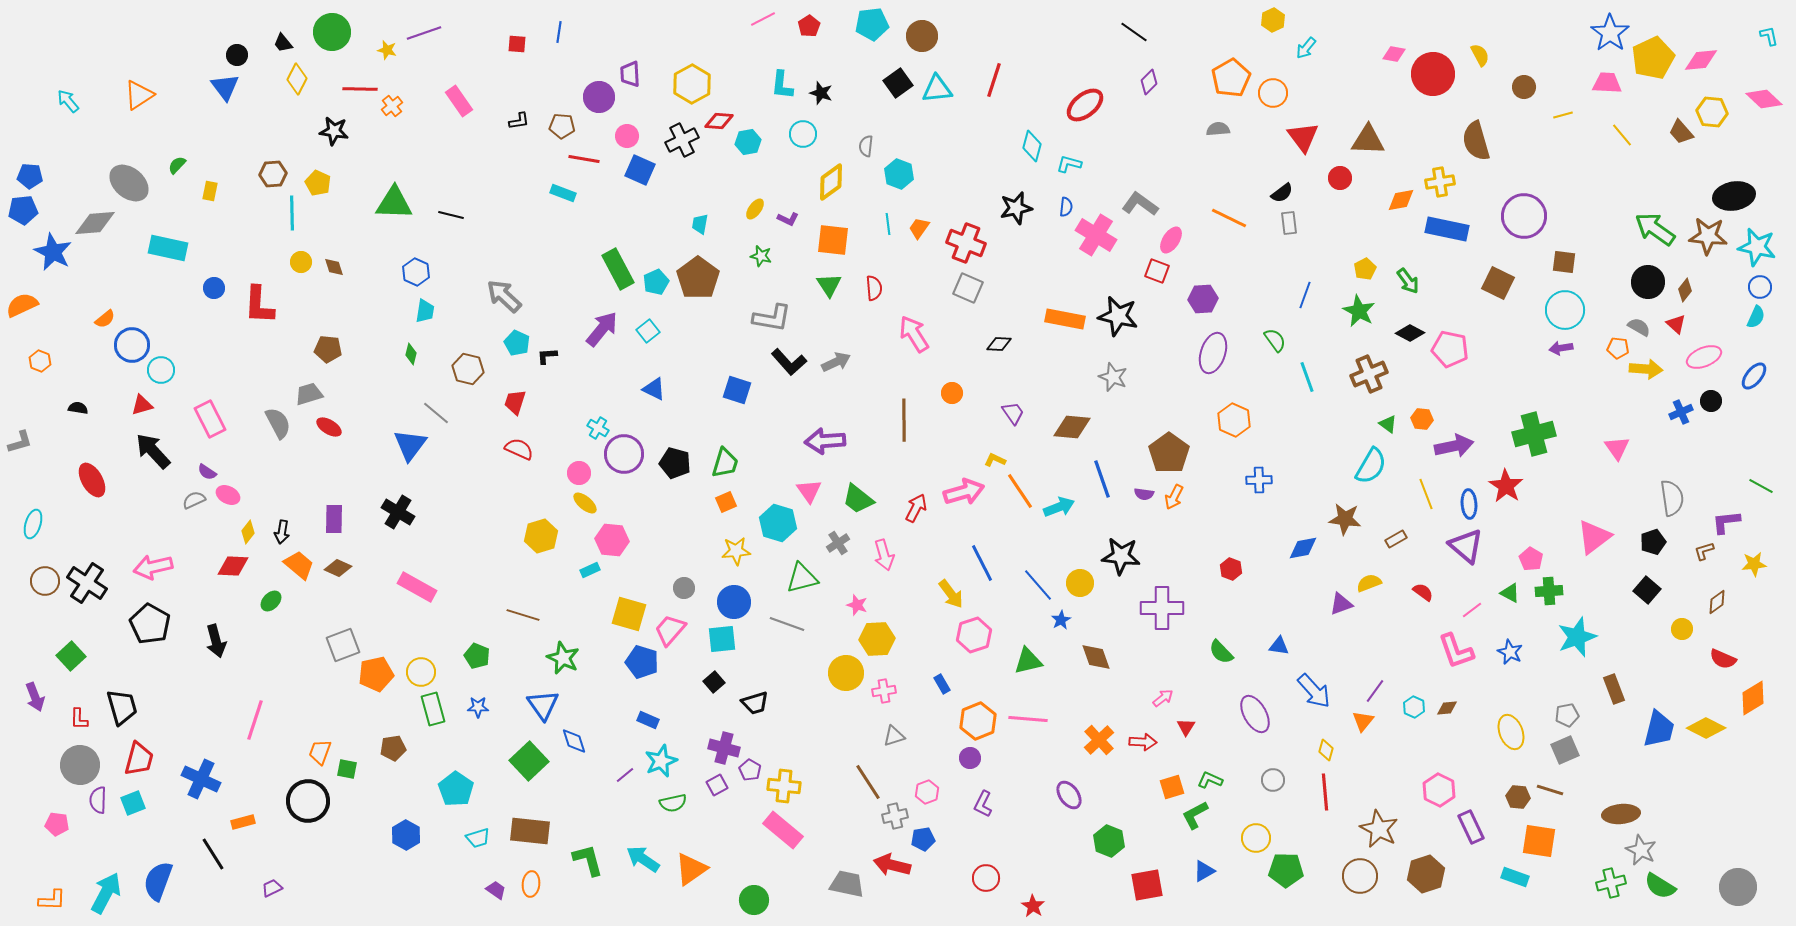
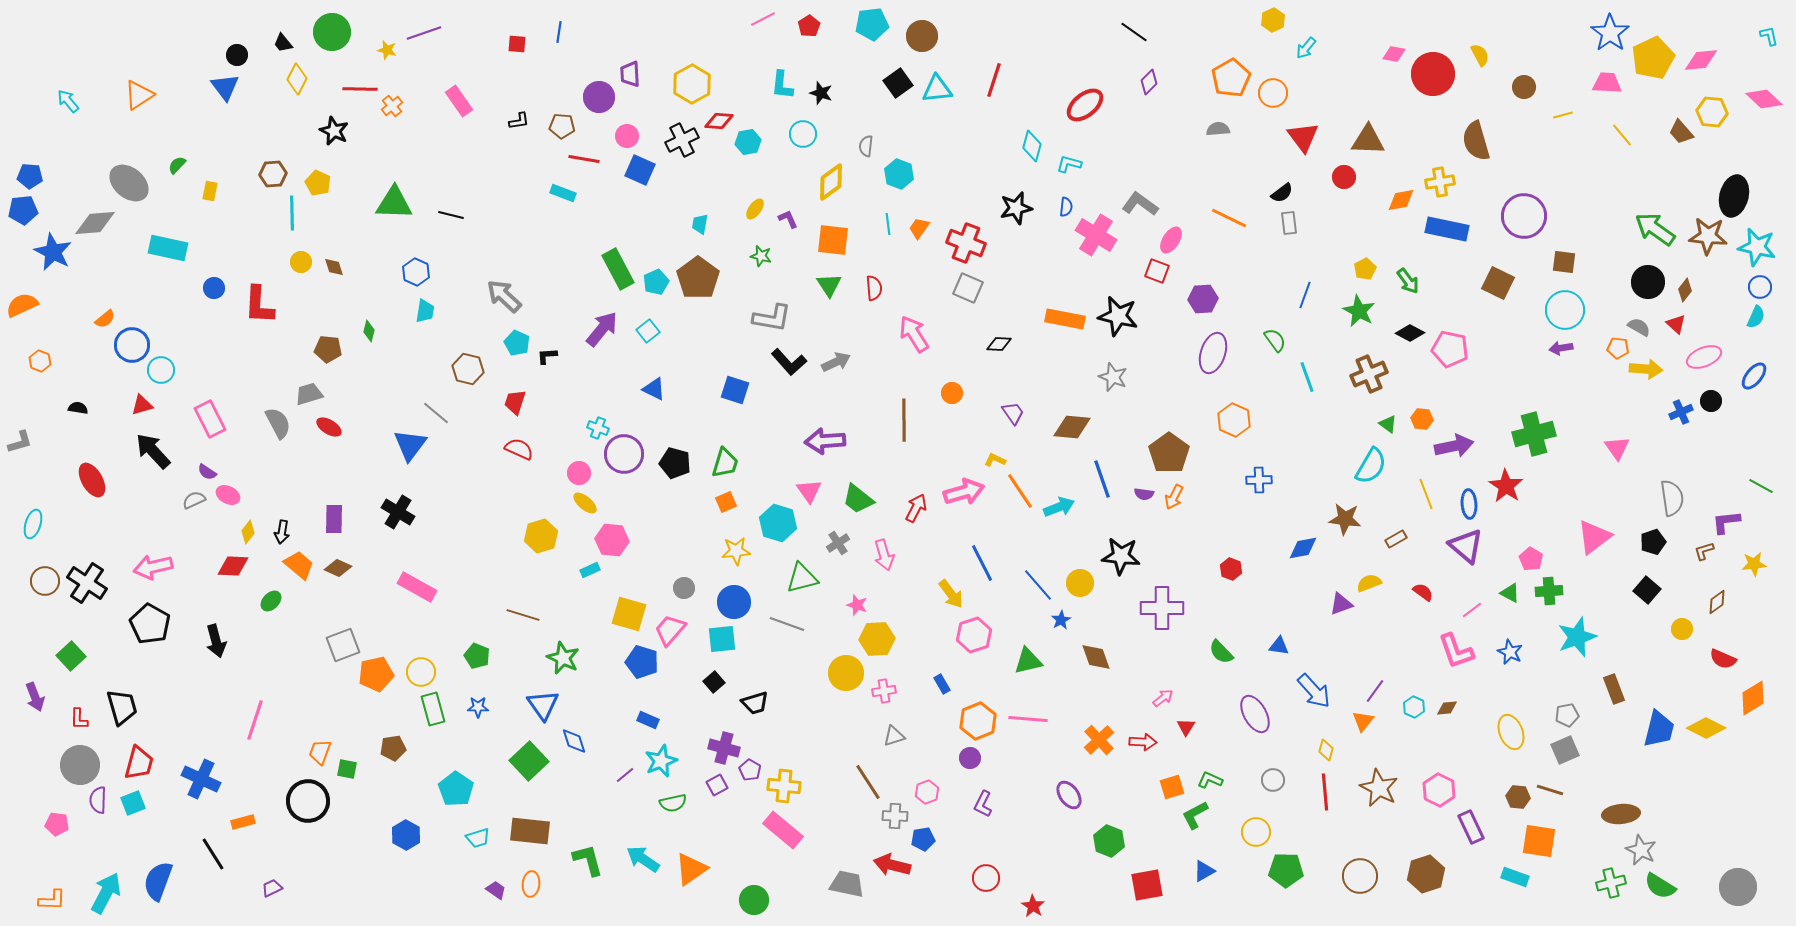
black star at (334, 131): rotated 16 degrees clockwise
red circle at (1340, 178): moved 4 px right, 1 px up
black ellipse at (1734, 196): rotated 66 degrees counterclockwise
purple L-shape at (788, 219): rotated 140 degrees counterclockwise
green diamond at (411, 354): moved 42 px left, 23 px up
blue square at (737, 390): moved 2 px left
cyan cross at (598, 428): rotated 10 degrees counterclockwise
red trapezoid at (139, 759): moved 4 px down
gray cross at (895, 816): rotated 15 degrees clockwise
brown star at (1379, 829): moved 41 px up
yellow circle at (1256, 838): moved 6 px up
